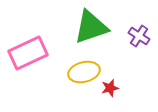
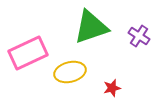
yellow ellipse: moved 14 px left
red star: moved 2 px right
